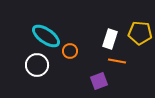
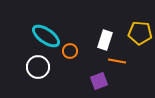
white rectangle: moved 5 px left, 1 px down
white circle: moved 1 px right, 2 px down
